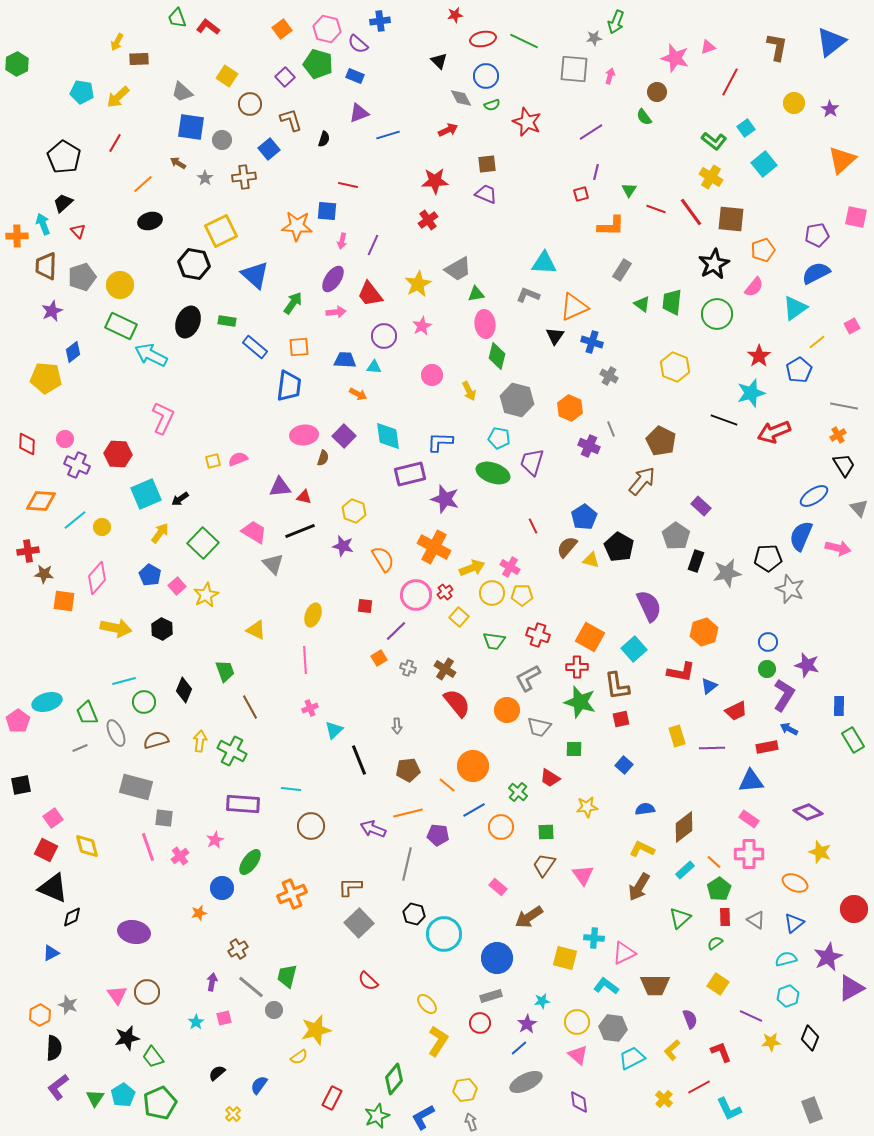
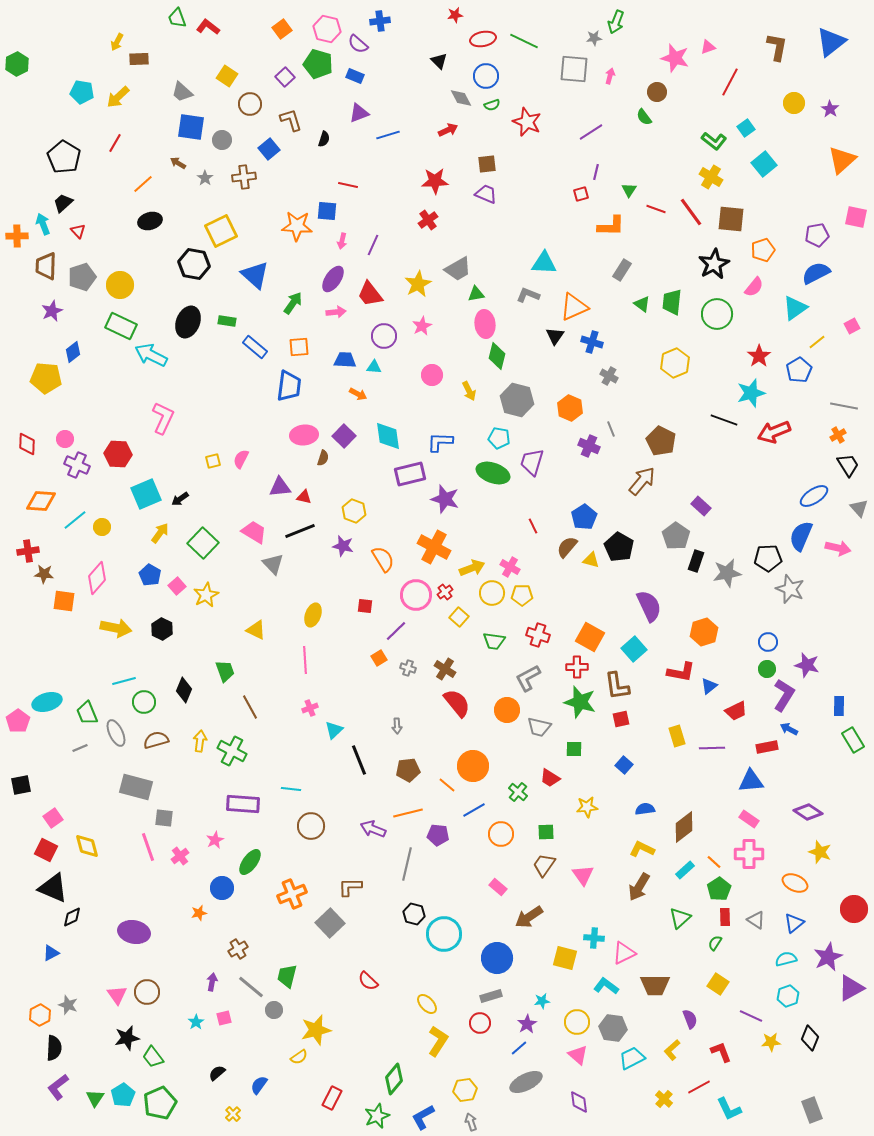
yellow hexagon at (675, 367): moved 4 px up; rotated 16 degrees clockwise
pink semicircle at (238, 459): moved 3 px right; rotated 42 degrees counterclockwise
black trapezoid at (844, 465): moved 4 px right
orange circle at (501, 827): moved 7 px down
gray square at (359, 923): moved 29 px left
green semicircle at (715, 943): rotated 21 degrees counterclockwise
